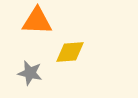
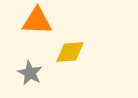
gray star: rotated 15 degrees clockwise
